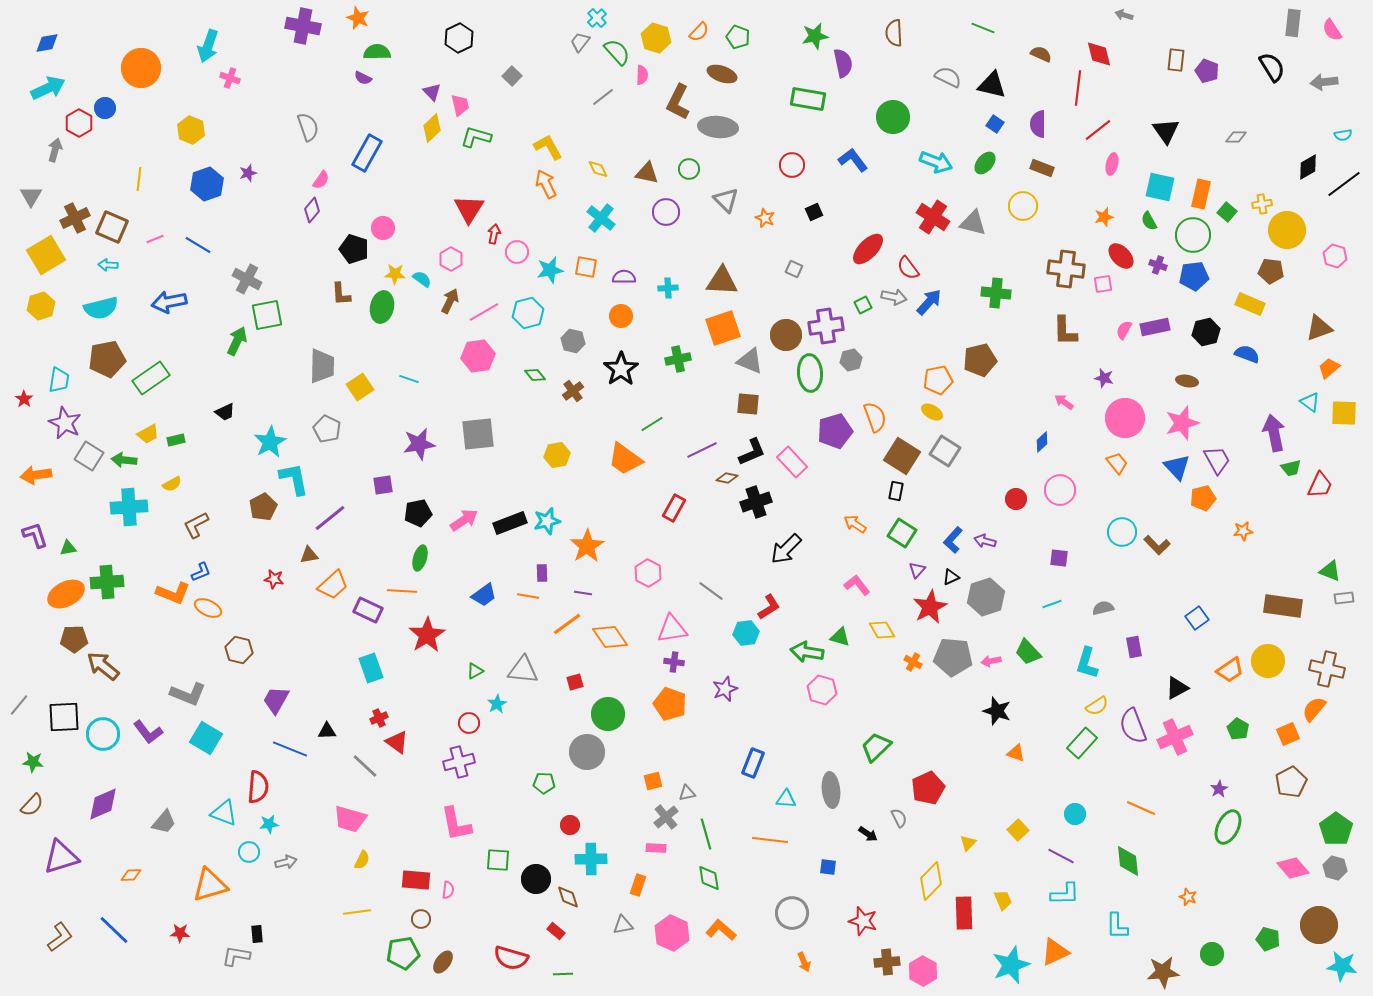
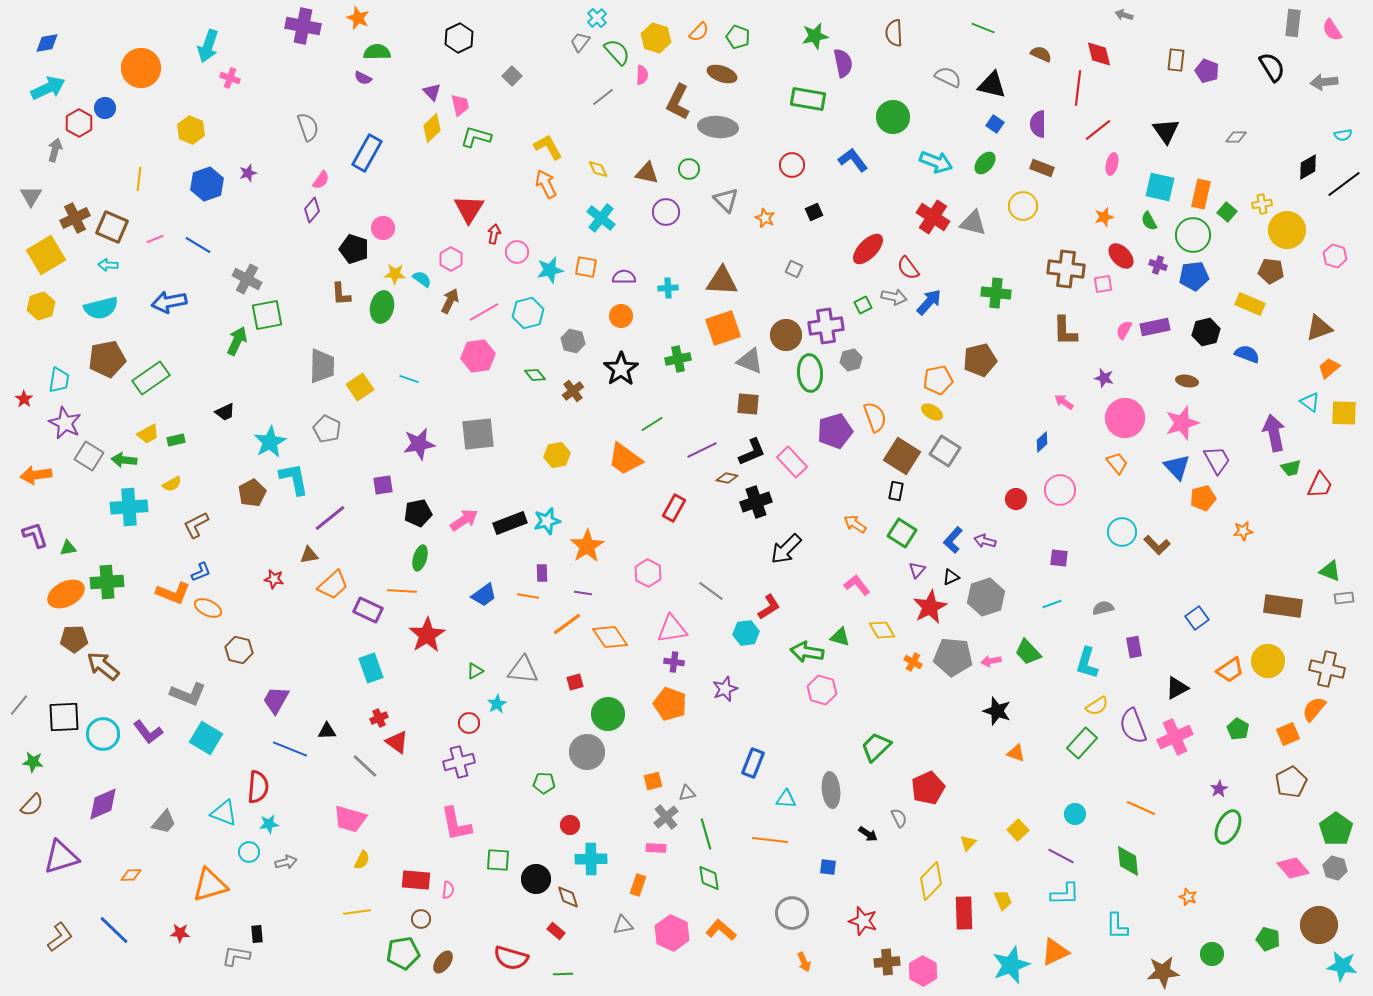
brown pentagon at (263, 507): moved 11 px left, 14 px up
